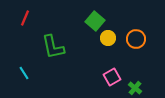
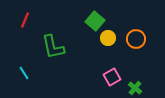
red line: moved 2 px down
